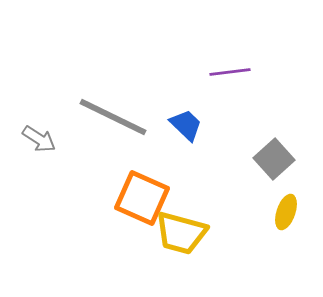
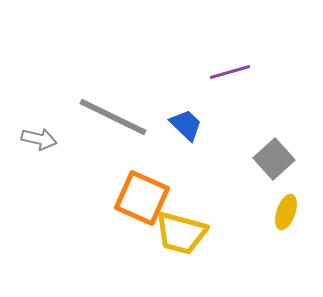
purple line: rotated 9 degrees counterclockwise
gray arrow: rotated 20 degrees counterclockwise
